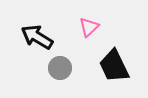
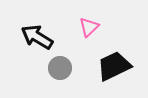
black trapezoid: rotated 90 degrees clockwise
